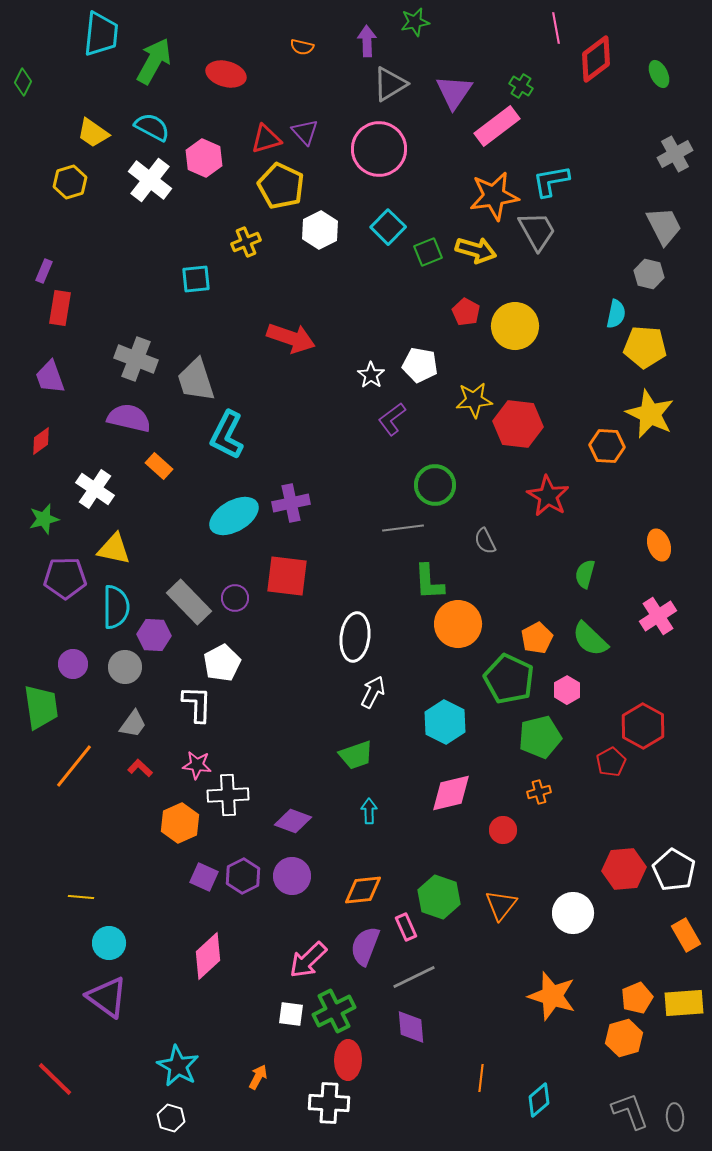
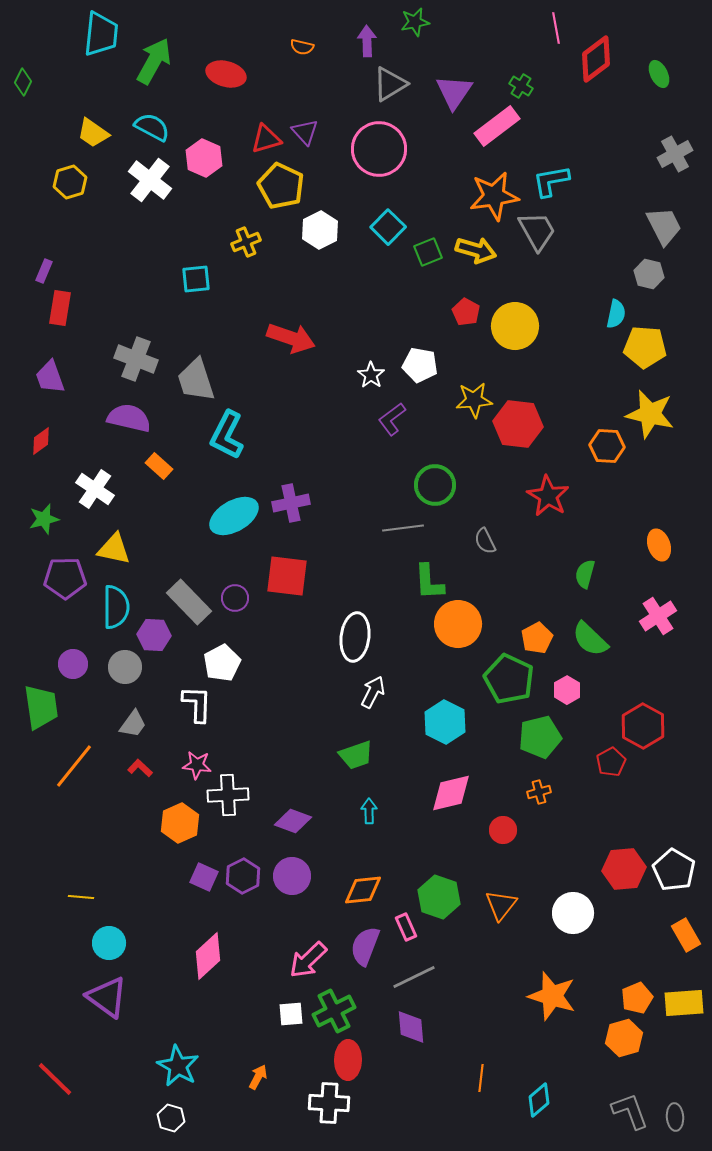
yellow star at (650, 414): rotated 12 degrees counterclockwise
white square at (291, 1014): rotated 12 degrees counterclockwise
